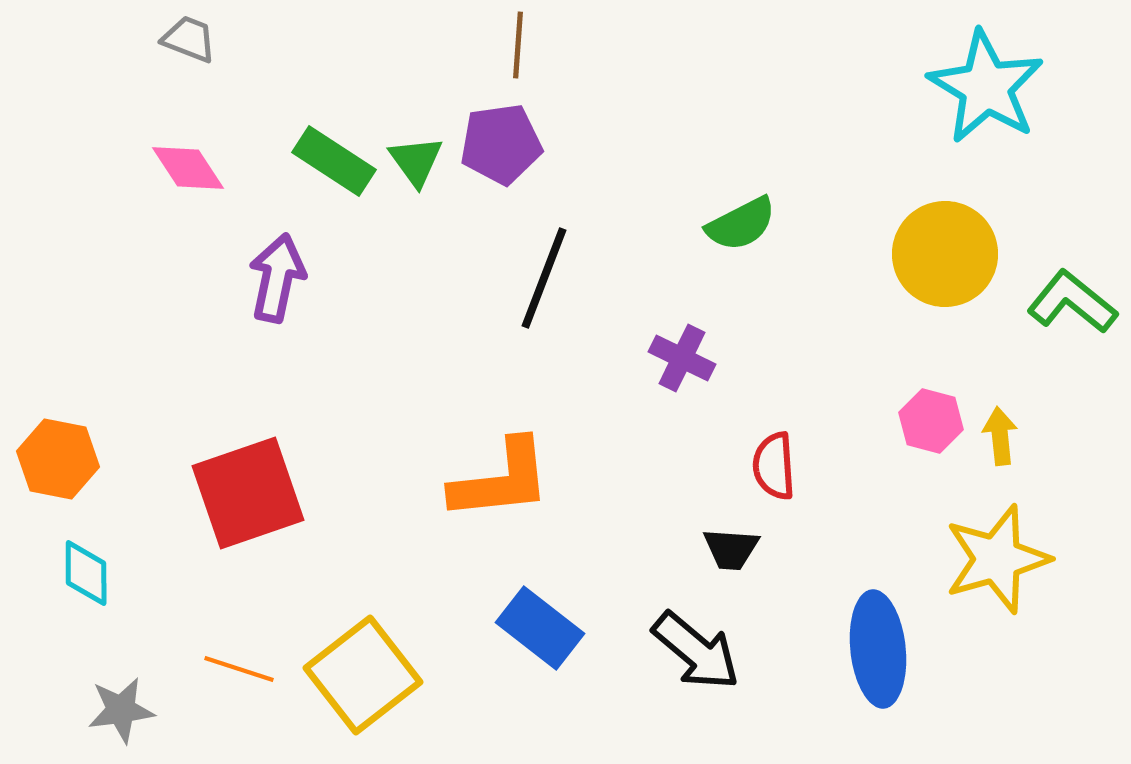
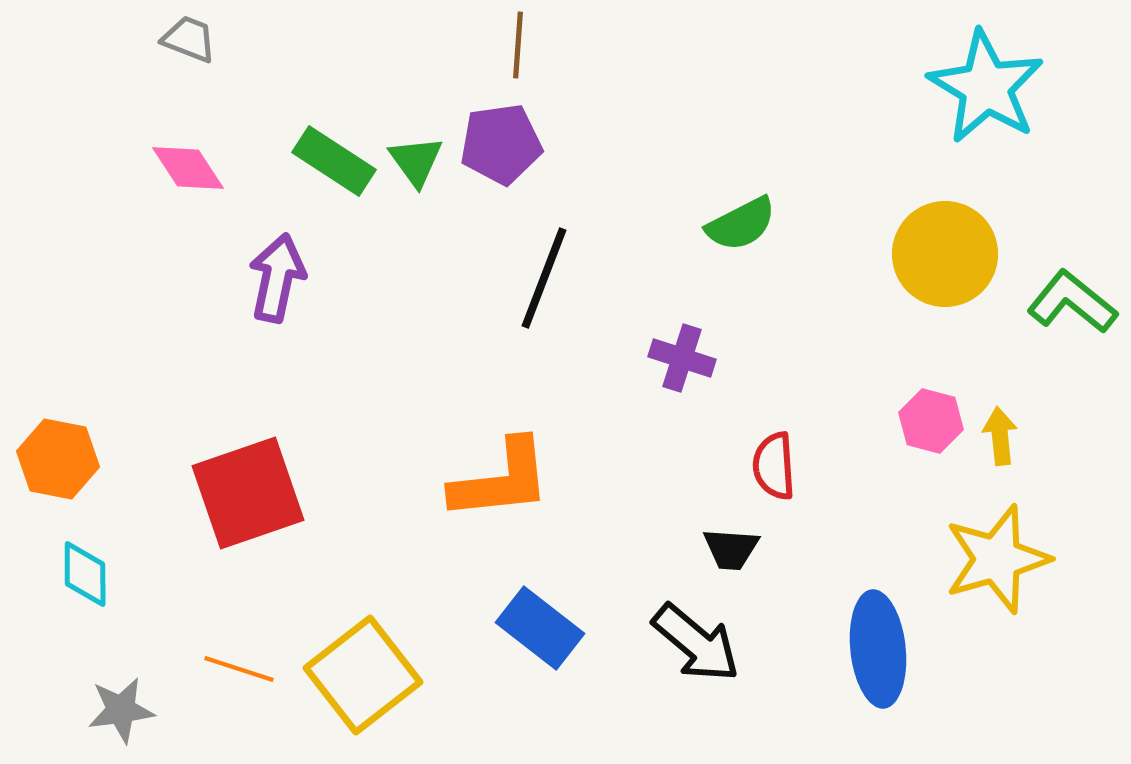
purple cross: rotated 8 degrees counterclockwise
cyan diamond: moved 1 px left, 1 px down
black arrow: moved 8 px up
